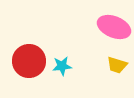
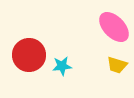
pink ellipse: rotated 24 degrees clockwise
red circle: moved 6 px up
